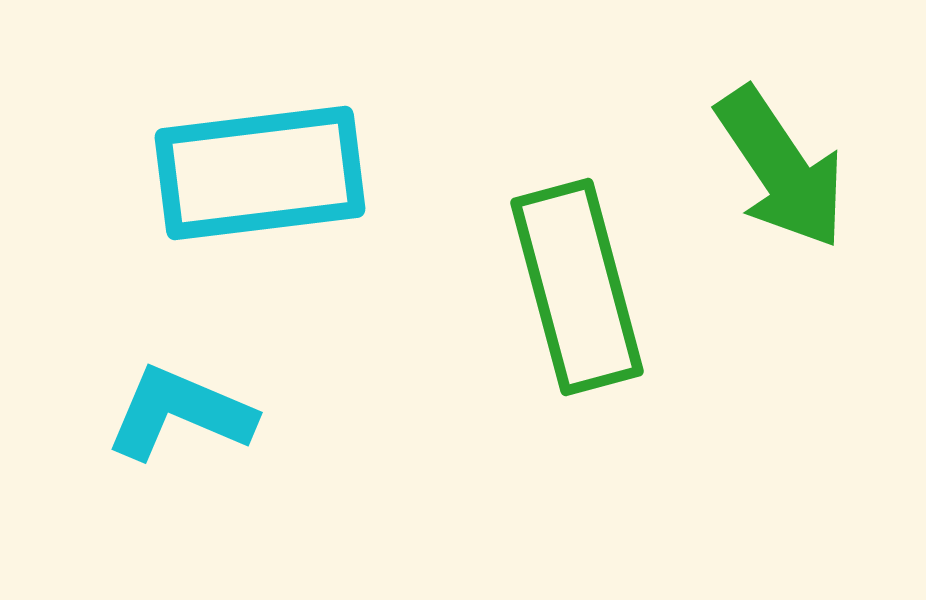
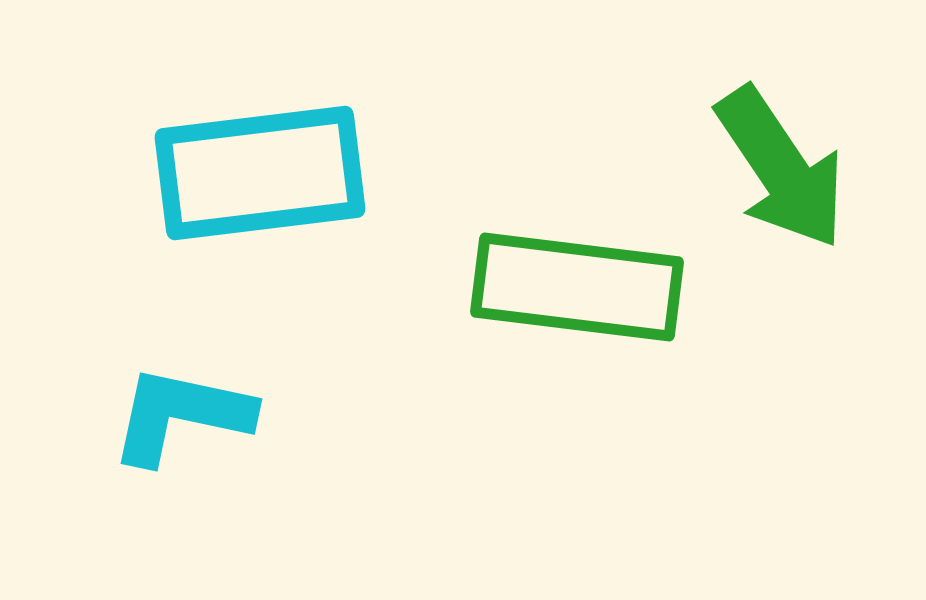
green rectangle: rotated 68 degrees counterclockwise
cyan L-shape: moved 1 px right, 2 px down; rotated 11 degrees counterclockwise
